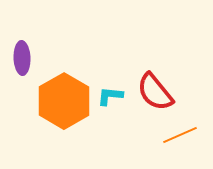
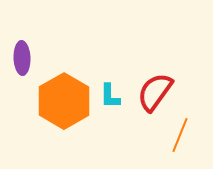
red semicircle: rotated 75 degrees clockwise
cyan L-shape: rotated 96 degrees counterclockwise
orange line: rotated 44 degrees counterclockwise
